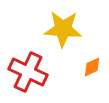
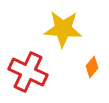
orange diamond: rotated 25 degrees counterclockwise
